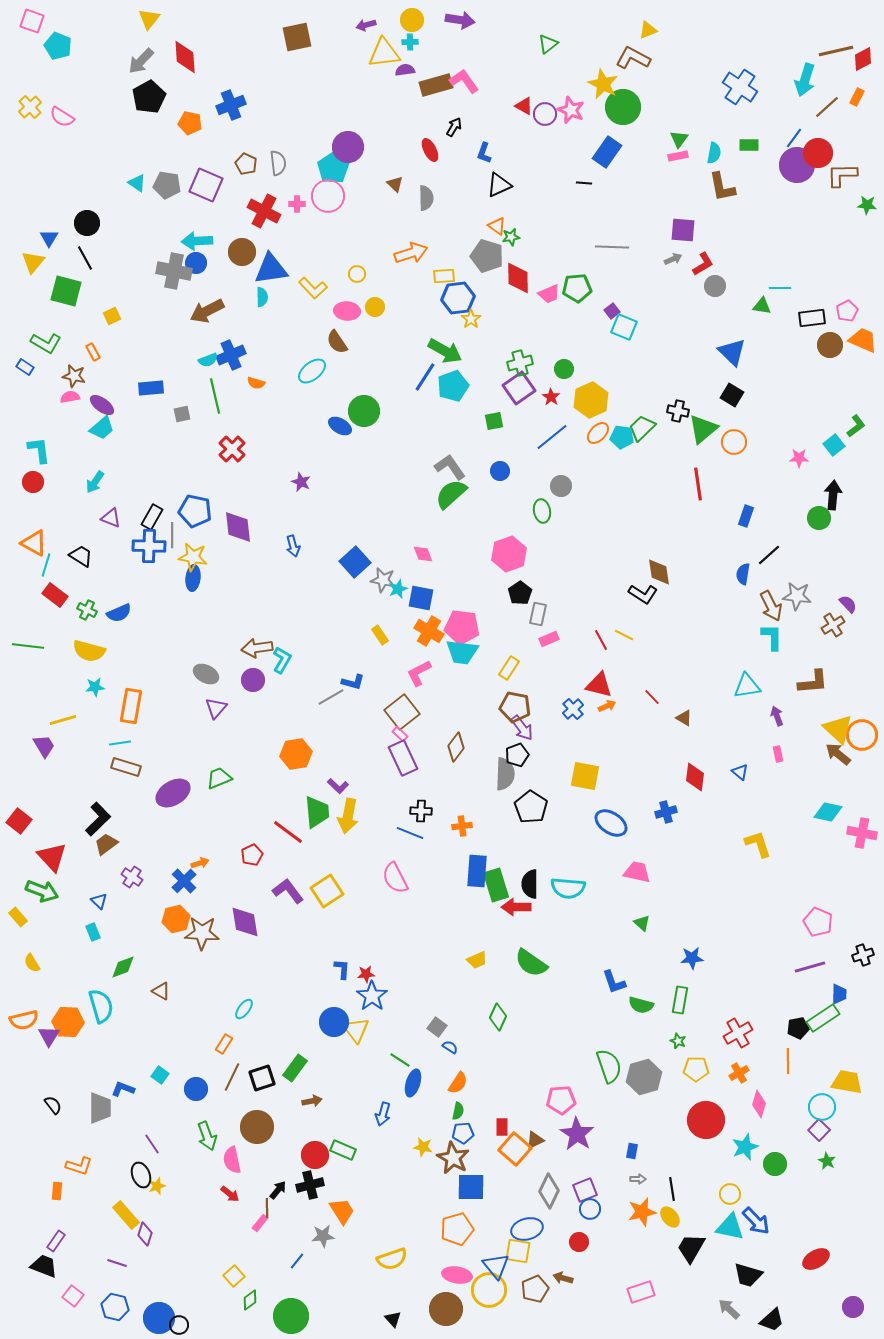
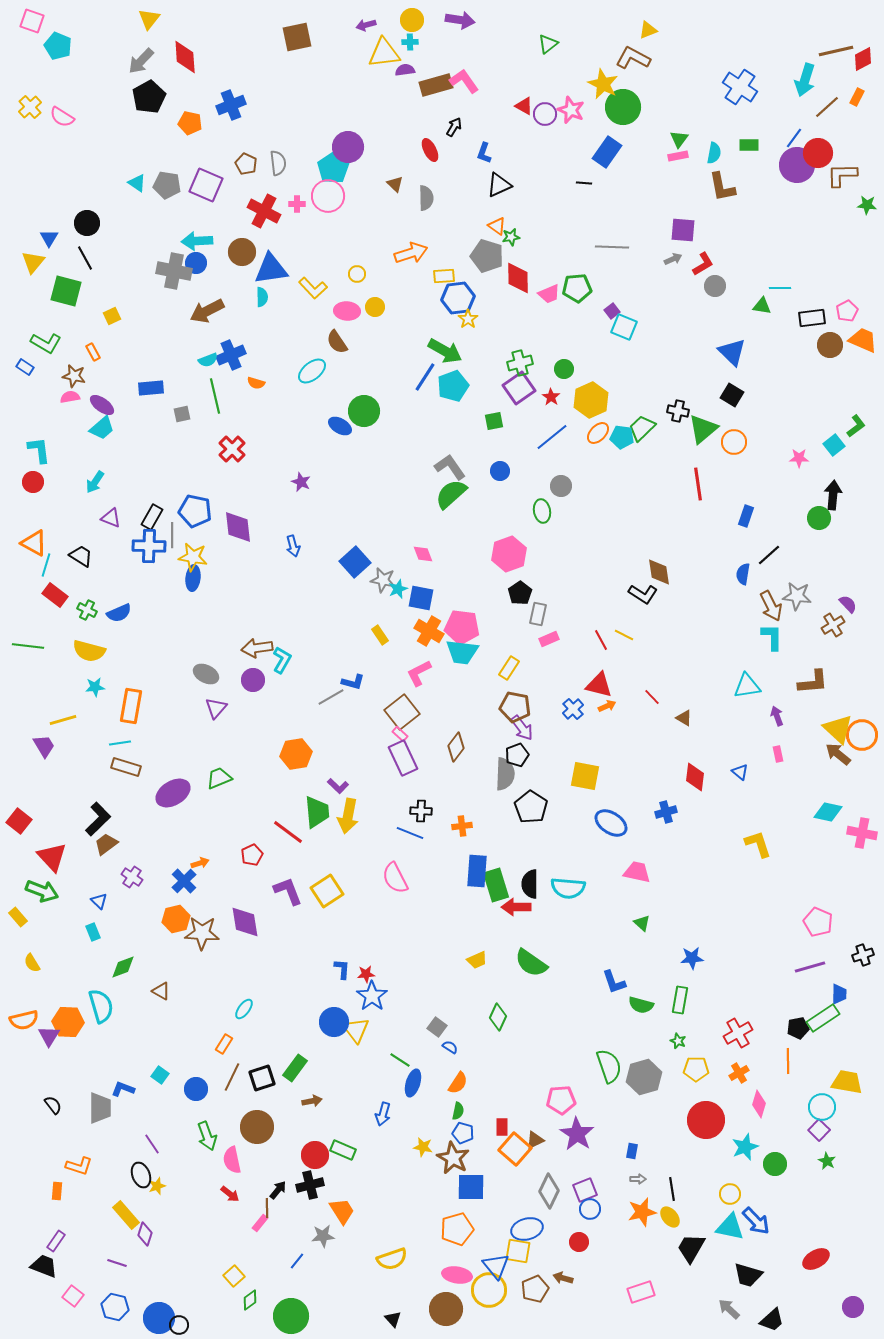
yellow star at (471, 319): moved 3 px left
purple L-shape at (288, 891): rotated 16 degrees clockwise
blue pentagon at (463, 1133): rotated 20 degrees clockwise
